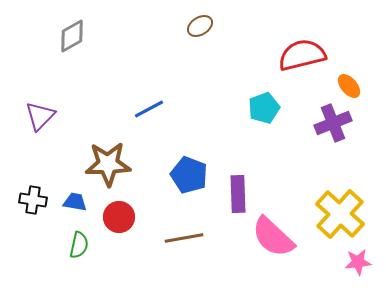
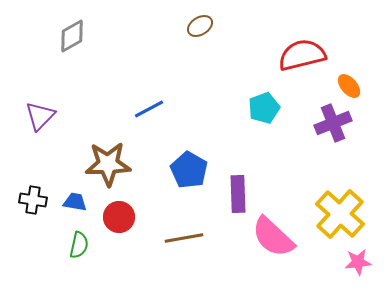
blue pentagon: moved 5 px up; rotated 9 degrees clockwise
